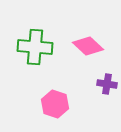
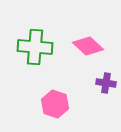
purple cross: moved 1 px left, 1 px up
